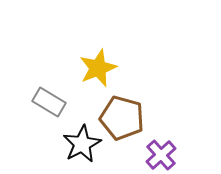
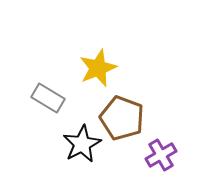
gray rectangle: moved 1 px left, 4 px up
brown pentagon: rotated 6 degrees clockwise
purple cross: rotated 12 degrees clockwise
